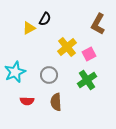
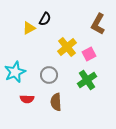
red semicircle: moved 2 px up
